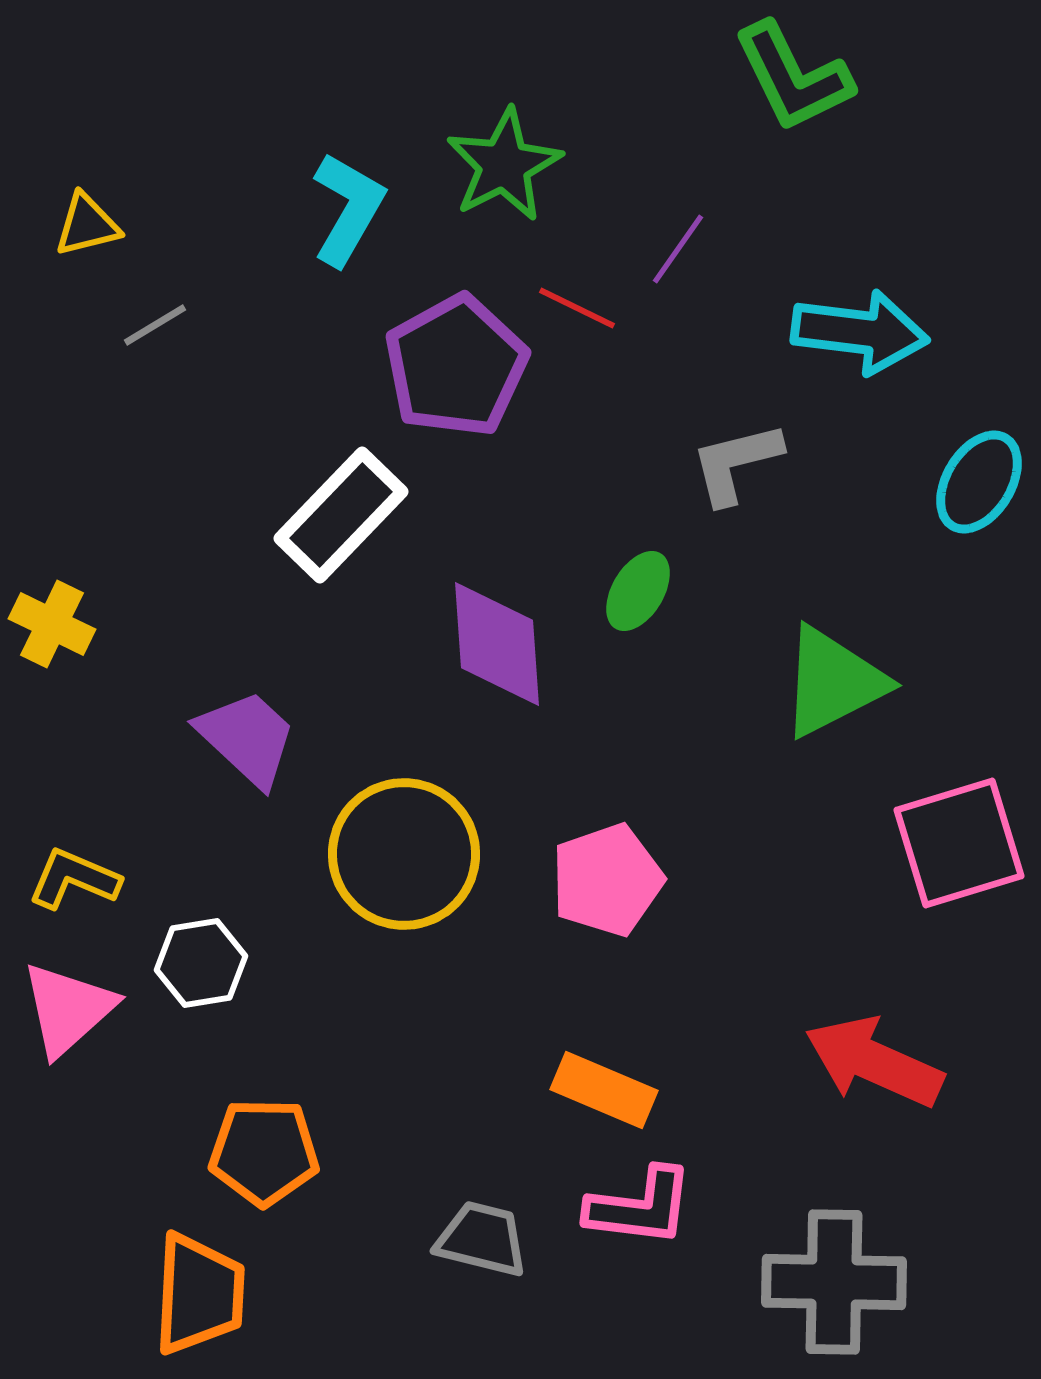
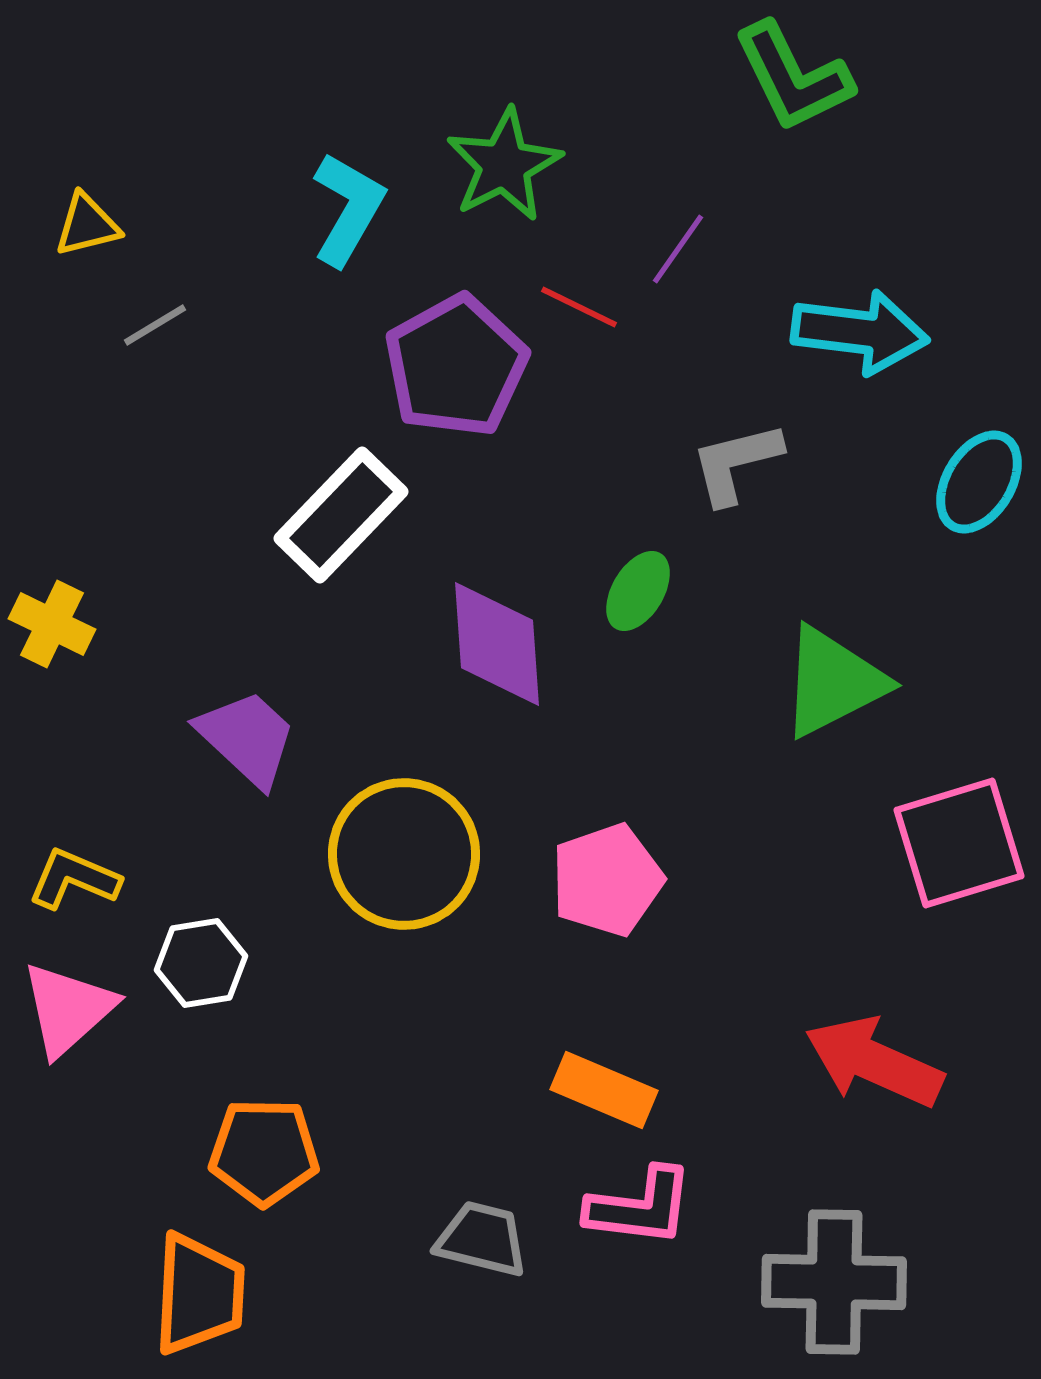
red line: moved 2 px right, 1 px up
